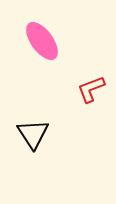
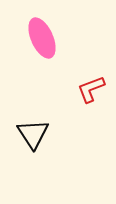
pink ellipse: moved 3 px up; rotated 12 degrees clockwise
